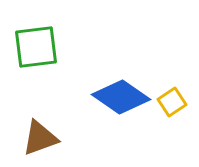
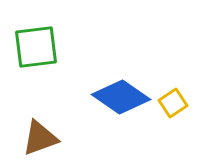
yellow square: moved 1 px right, 1 px down
